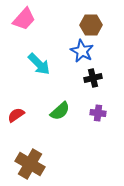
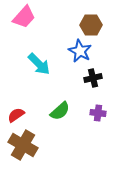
pink trapezoid: moved 2 px up
blue star: moved 2 px left
brown cross: moved 7 px left, 19 px up
